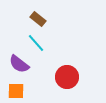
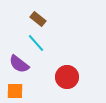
orange square: moved 1 px left
